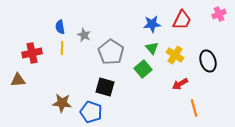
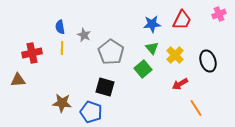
yellow cross: rotated 12 degrees clockwise
orange line: moved 2 px right; rotated 18 degrees counterclockwise
